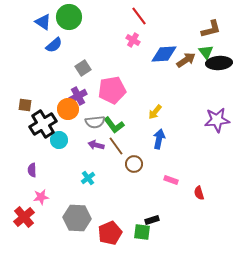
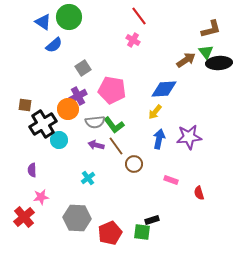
blue diamond: moved 35 px down
pink pentagon: rotated 20 degrees clockwise
purple star: moved 28 px left, 17 px down
